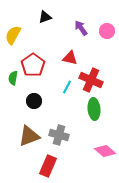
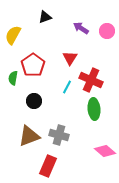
purple arrow: rotated 21 degrees counterclockwise
red triangle: rotated 49 degrees clockwise
